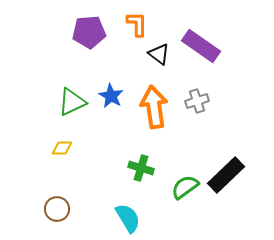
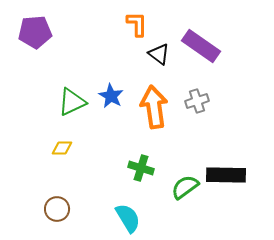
purple pentagon: moved 54 px left
black rectangle: rotated 45 degrees clockwise
